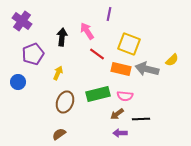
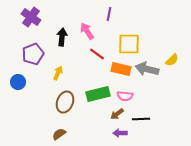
purple cross: moved 9 px right, 4 px up
yellow square: rotated 20 degrees counterclockwise
